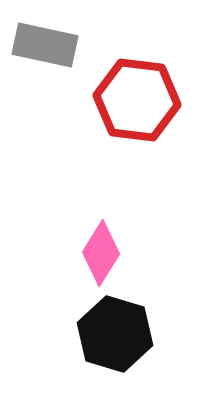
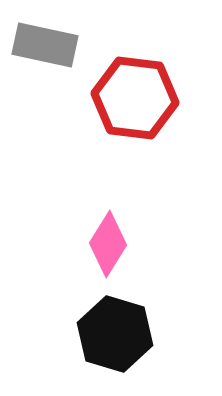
red hexagon: moved 2 px left, 2 px up
pink diamond: moved 7 px right, 9 px up
